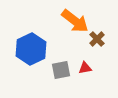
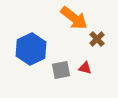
orange arrow: moved 1 px left, 3 px up
red triangle: rotated 24 degrees clockwise
